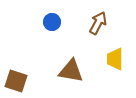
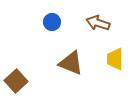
brown arrow: rotated 100 degrees counterclockwise
brown triangle: moved 8 px up; rotated 12 degrees clockwise
brown square: rotated 30 degrees clockwise
